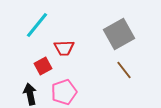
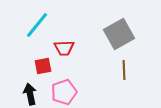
red square: rotated 18 degrees clockwise
brown line: rotated 36 degrees clockwise
